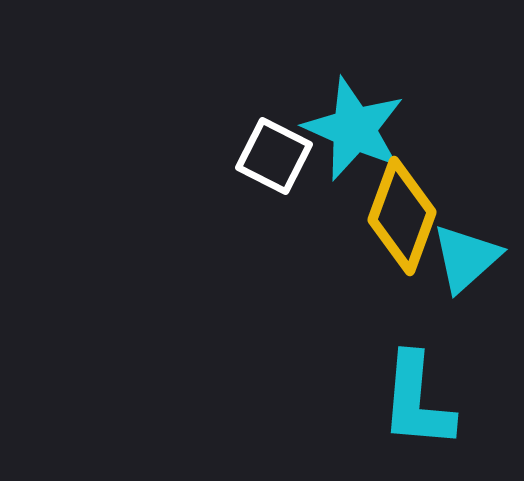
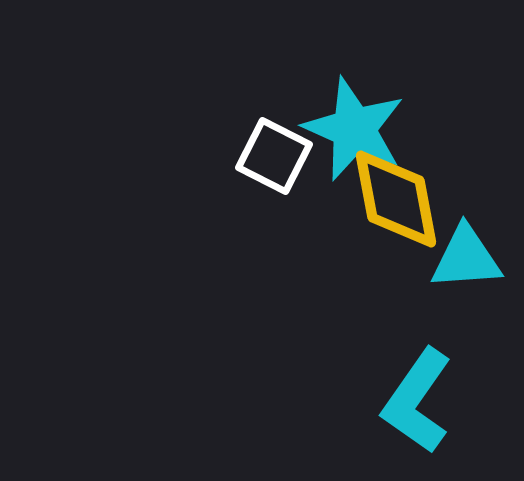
yellow diamond: moved 6 px left, 17 px up; rotated 31 degrees counterclockwise
cyan triangle: rotated 38 degrees clockwise
cyan L-shape: rotated 30 degrees clockwise
